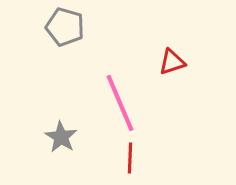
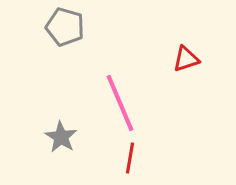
red triangle: moved 14 px right, 3 px up
red line: rotated 8 degrees clockwise
